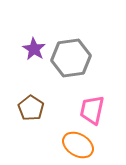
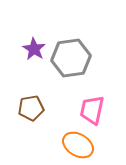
brown pentagon: rotated 30 degrees clockwise
